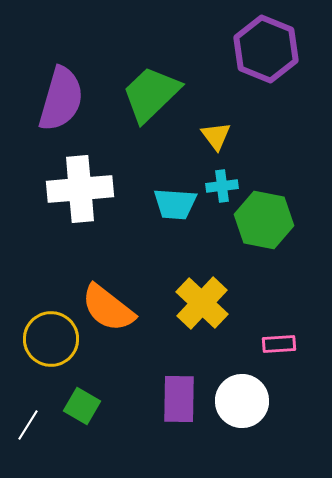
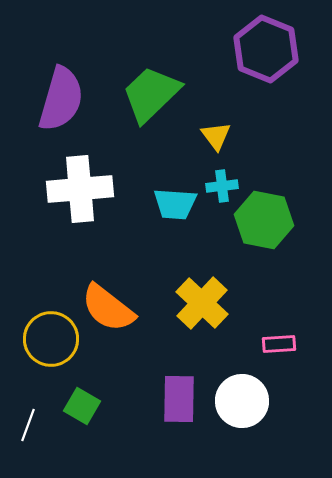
white line: rotated 12 degrees counterclockwise
